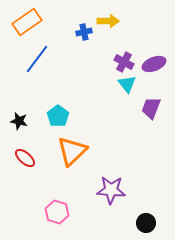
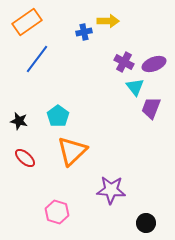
cyan triangle: moved 8 px right, 3 px down
